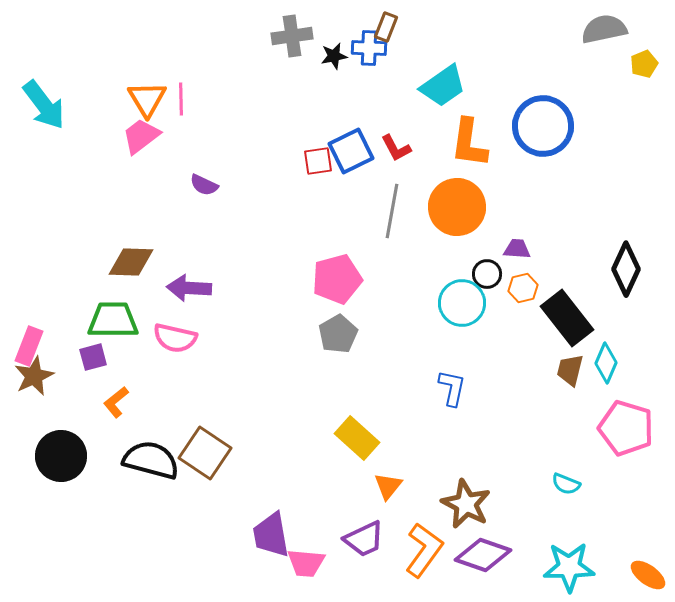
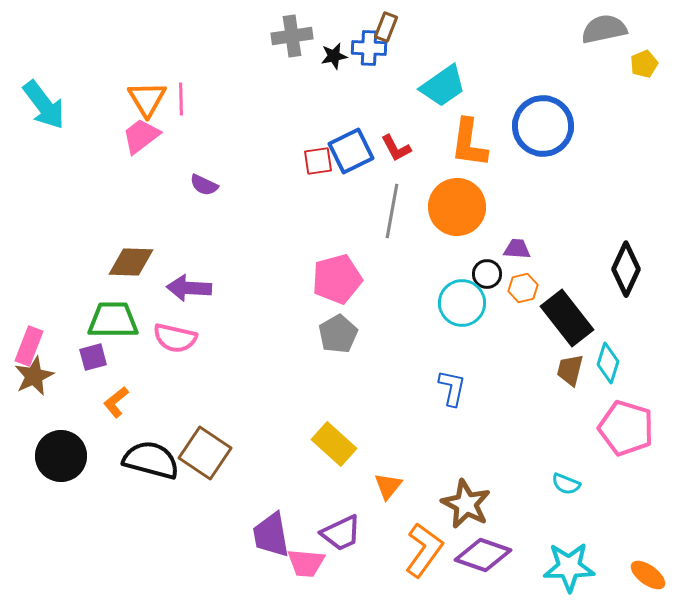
cyan diamond at (606, 363): moved 2 px right; rotated 6 degrees counterclockwise
yellow rectangle at (357, 438): moved 23 px left, 6 px down
purple trapezoid at (364, 539): moved 23 px left, 6 px up
